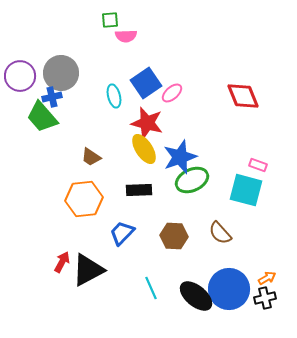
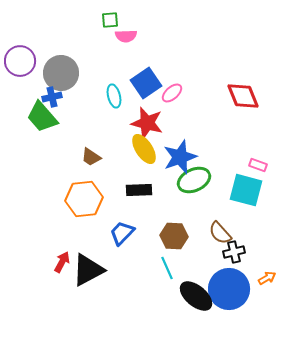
purple circle: moved 15 px up
green ellipse: moved 2 px right
cyan line: moved 16 px right, 20 px up
black cross: moved 31 px left, 46 px up
